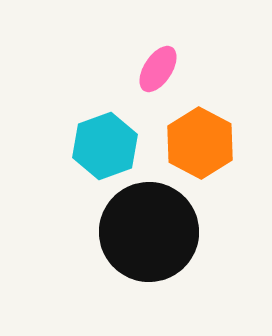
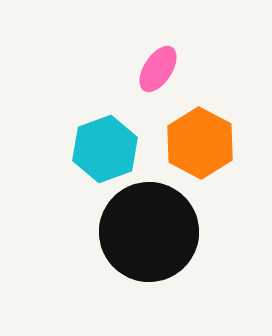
cyan hexagon: moved 3 px down
